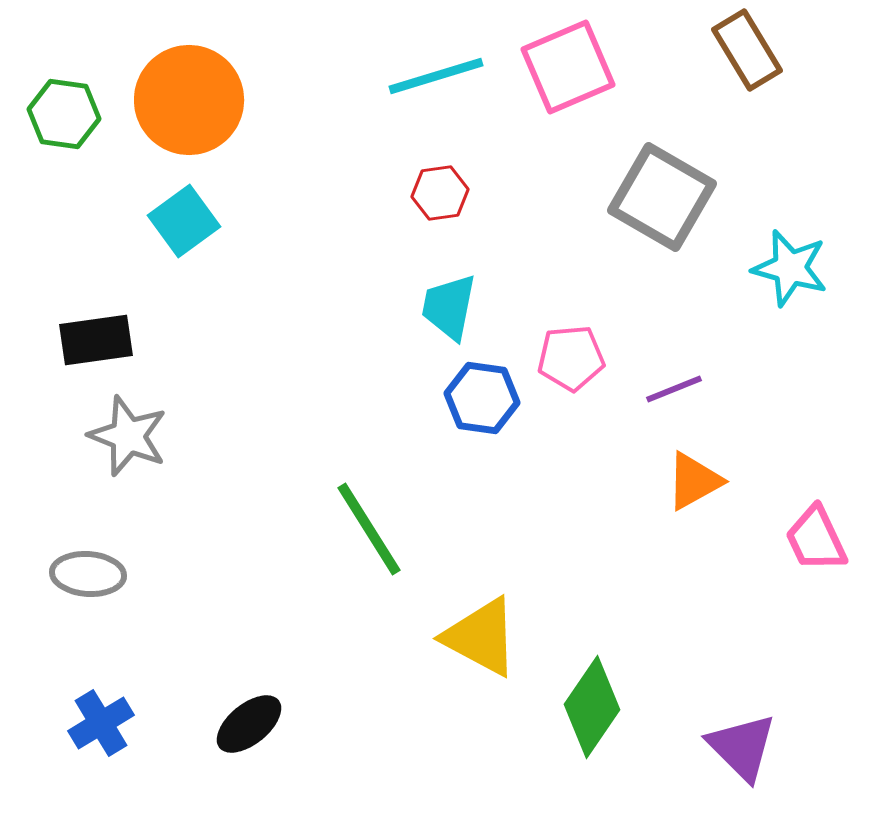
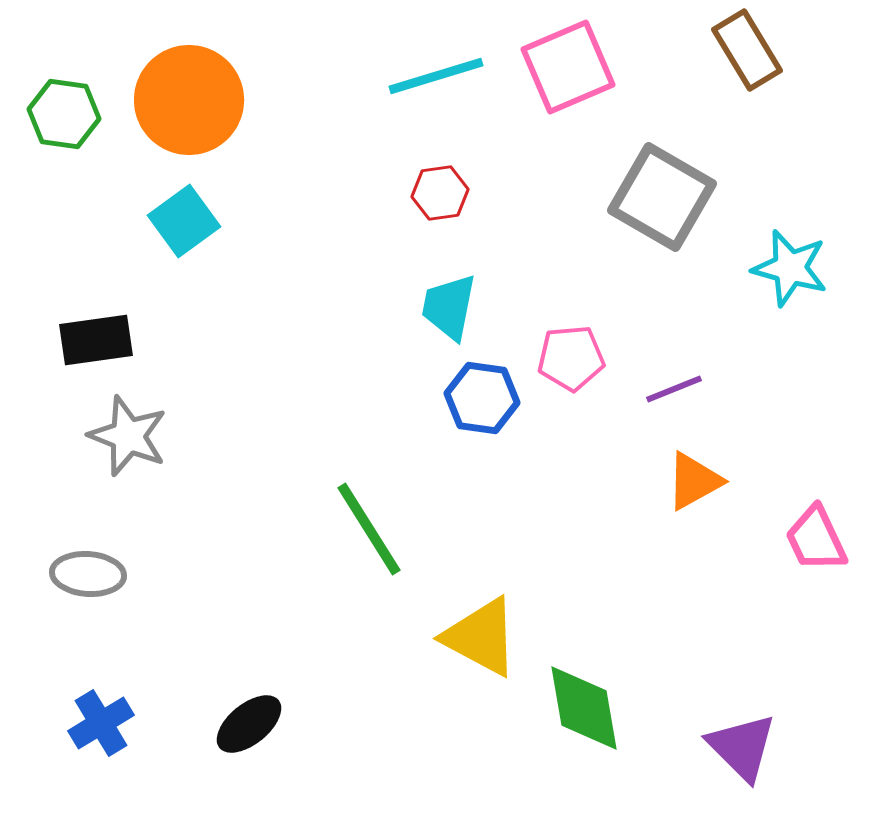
green diamond: moved 8 px left, 1 px down; rotated 44 degrees counterclockwise
